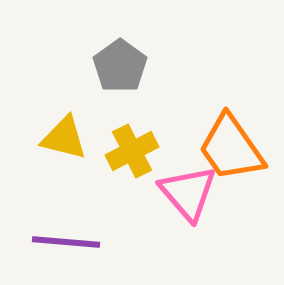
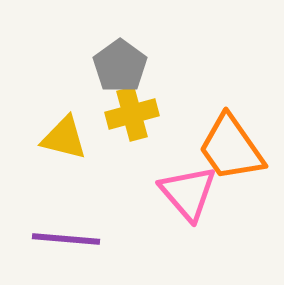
yellow cross: moved 37 px up; rotated 12 degrees clockwise
purple line: moved 3 px up
